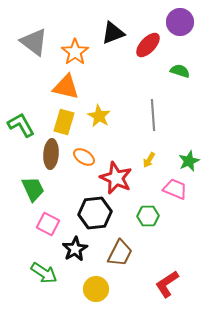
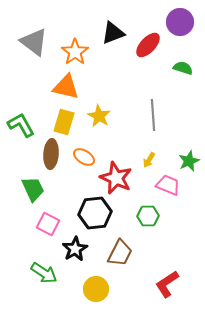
green semicircle: moved 3 px right, 3 px up
pink trapezoid: moved 7 px left, 4 px up
